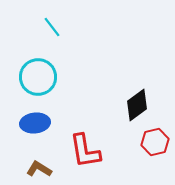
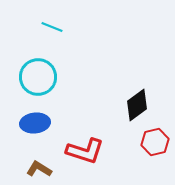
cyan line: rotated 30 degrees counterclockwise
red L-shape: rotated 63 degrees counterclockwise
